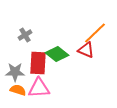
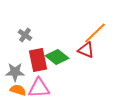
gray cross: rotated 24 degrees counterclockwise
green diamond: moved 3 px down
red rectangle: moved 3 px up; rotated 15 degrees counterclockwise
